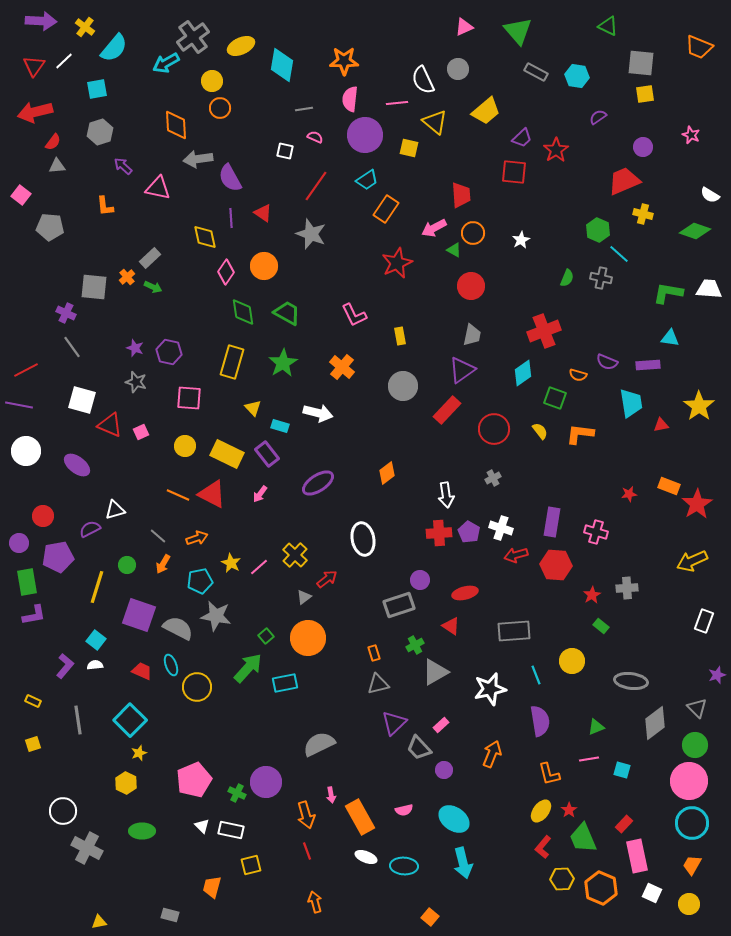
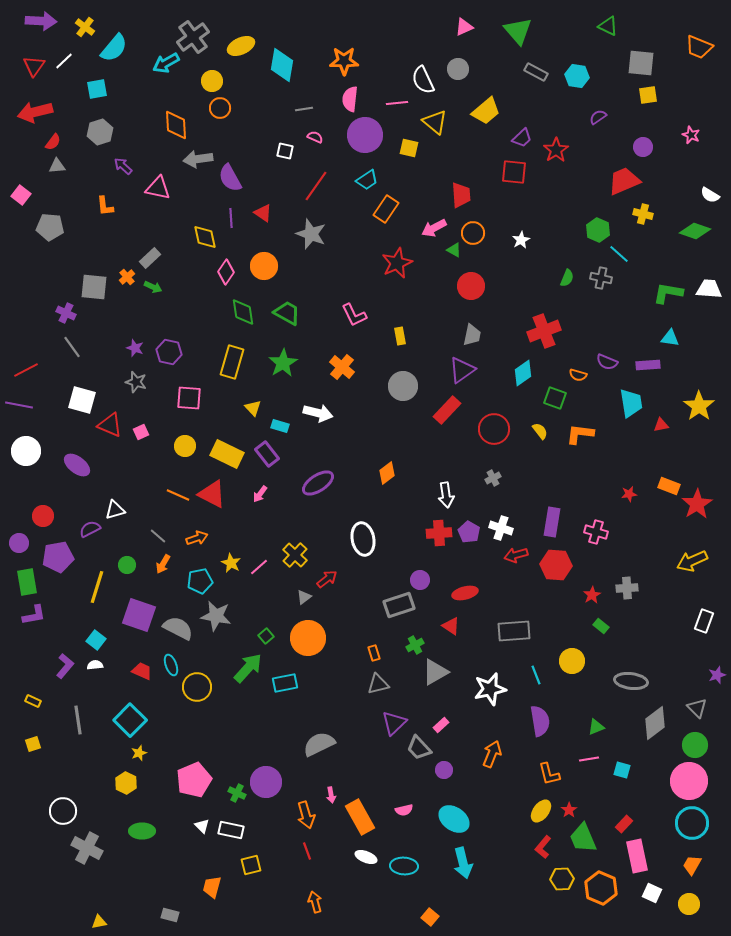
yellow square at (645, 94): moved 3 px right, 1 px down
